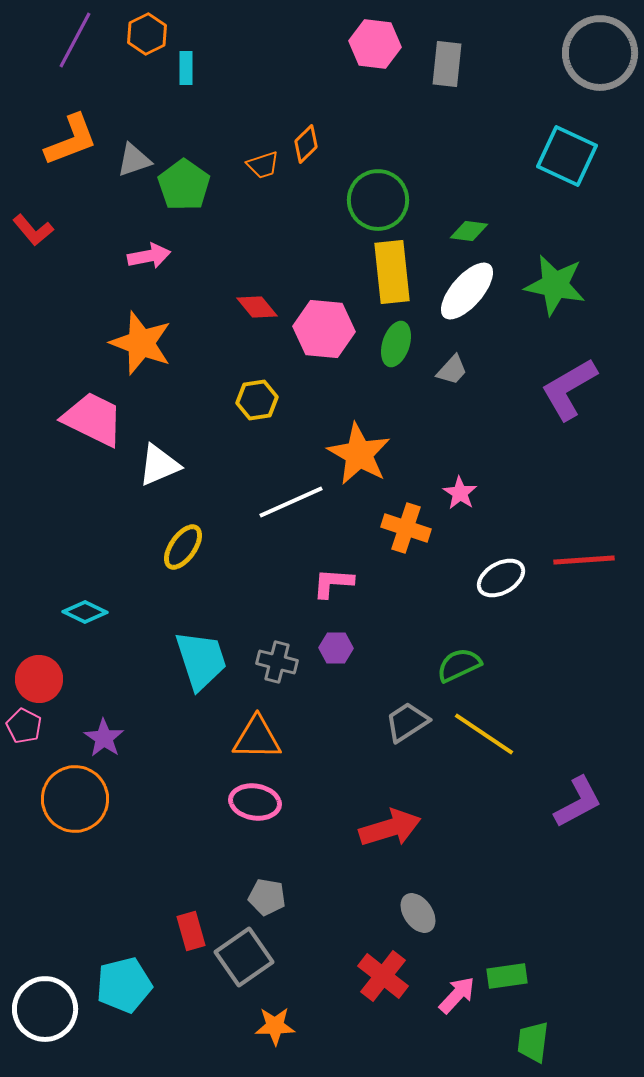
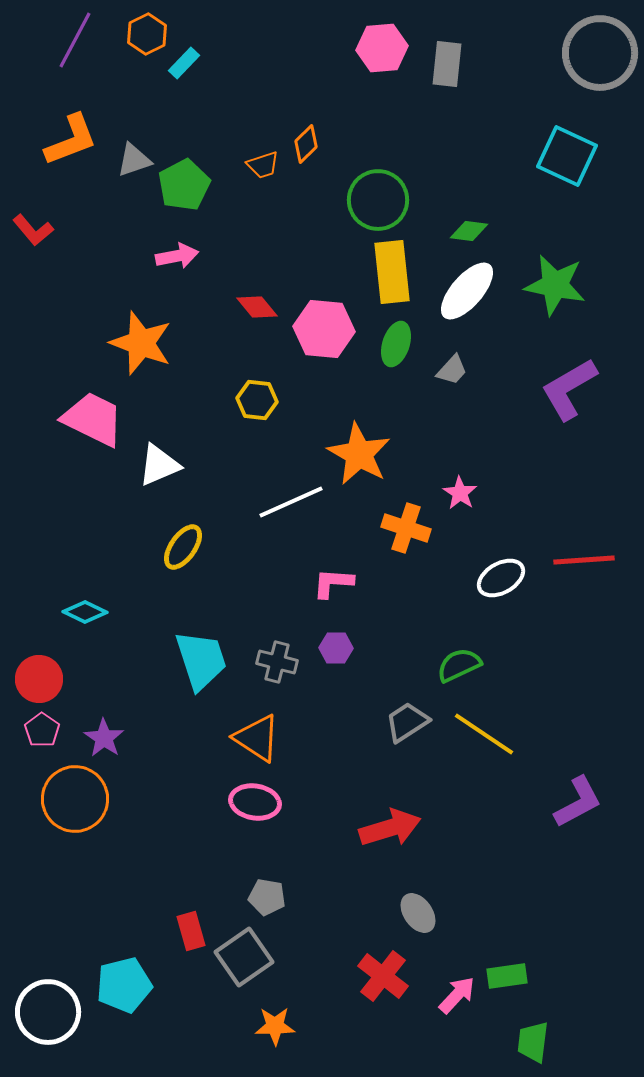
pink hexagon at (375, 44): moved 7 px right, 4 px down; rotated 12 degrees counterclockwise
cyan rectangle at (186, 68): moved 2 px left, 5 px up; rotated 44 degrees clockwise
green pentagon at (184, 185): rotated 9 degrees clockwise
pink arrow at (149, 256): moved 28 px right
yellow hexagon at (257, 400): rotated 15 degrees clockwise
pink pentagon at (24, 726): moved 18 px right, 4 px down; rotated 8 degrees clockwise
orange triangle at (257, 738): rotated 32 degrees clockwise
white circle at (45, 1009): moved 3 px right, 3 px down
